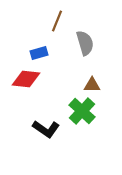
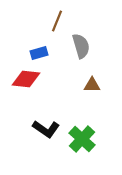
gray semicircle: moved 4 px left, 3 px down
green cross: moved 28 px down
